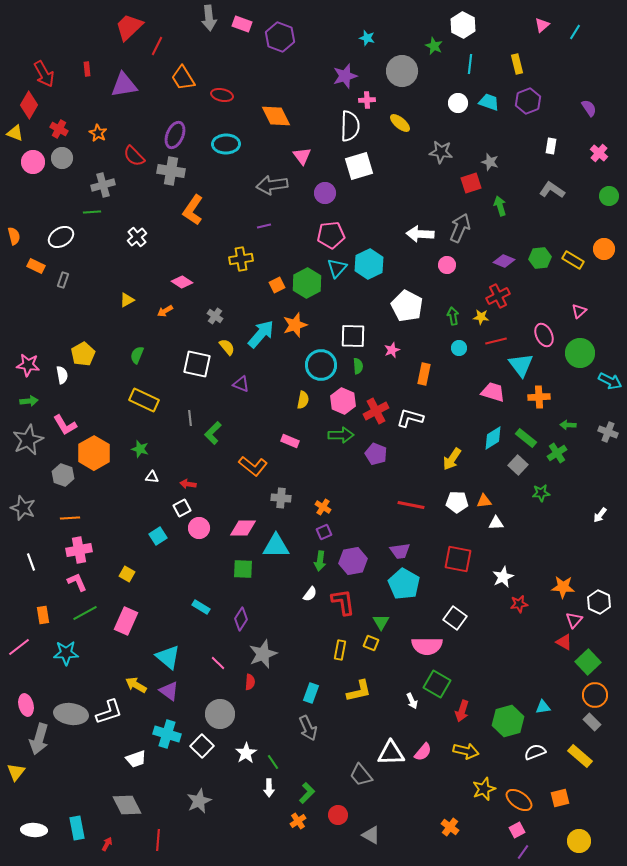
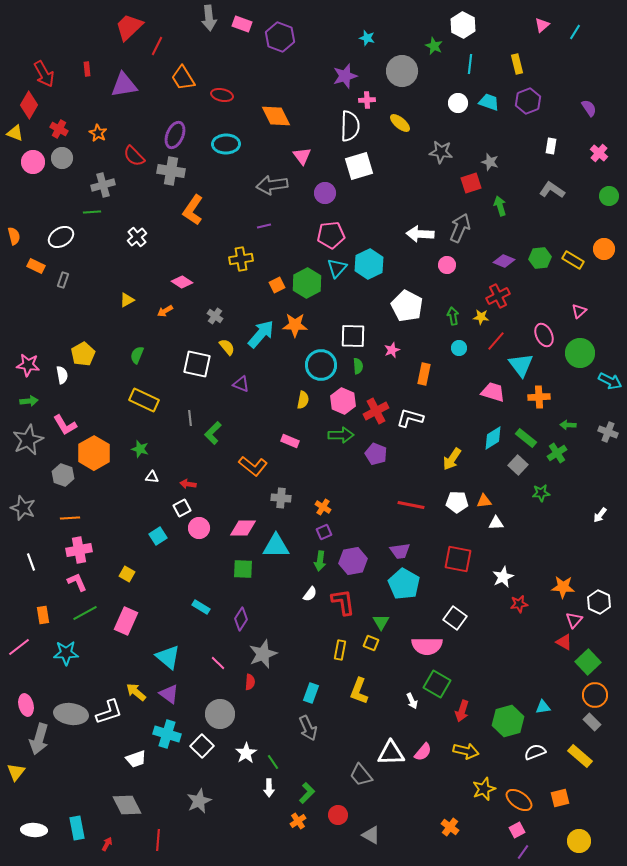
orange star at (295, 325): rotated 20 degrees clockwise
red line at (496, 341): rotated 35 degrees counterclockwise
yellow arrow at (136, 685): moved 7 px down; rotated 10 degrees clockwise
purple triangle at (169, 691): moved 3 px down
yellow L-shape at (359, 691): rotated 124 degrees clockwise
